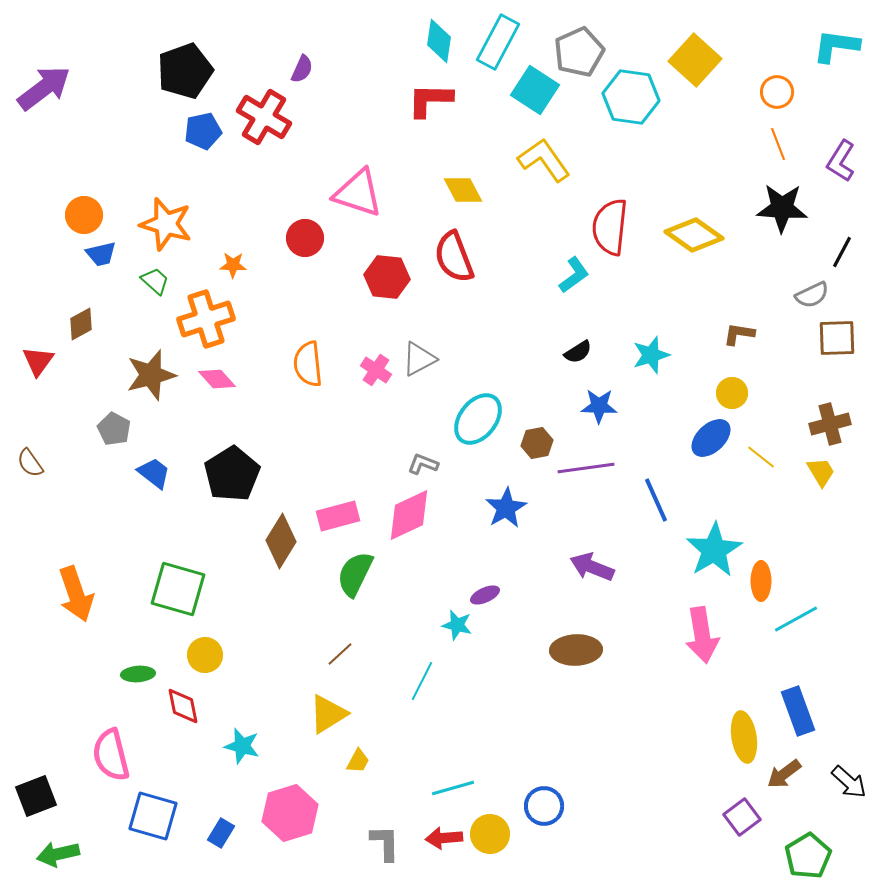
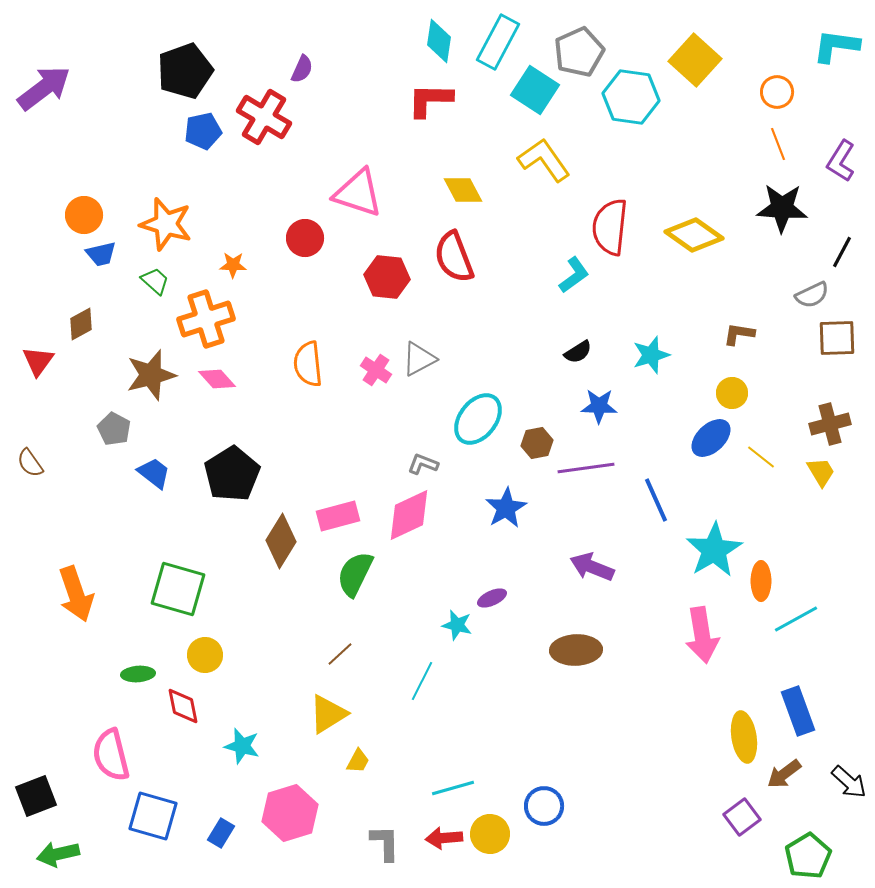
purple ellipse at (485, 595): moved 7 px right, 3 px down
